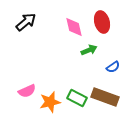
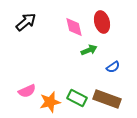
brown rectangle: moved 2 px right, 2 px down
